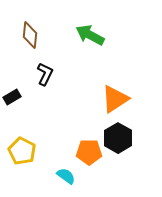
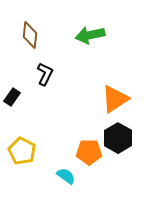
green arrow: rotated 40 degrees counterclockwise
black rectangle: rotated 24 degrees counterclockwise
